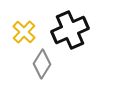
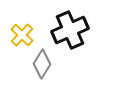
yellow cross: moved 2 px left, 3 px down
